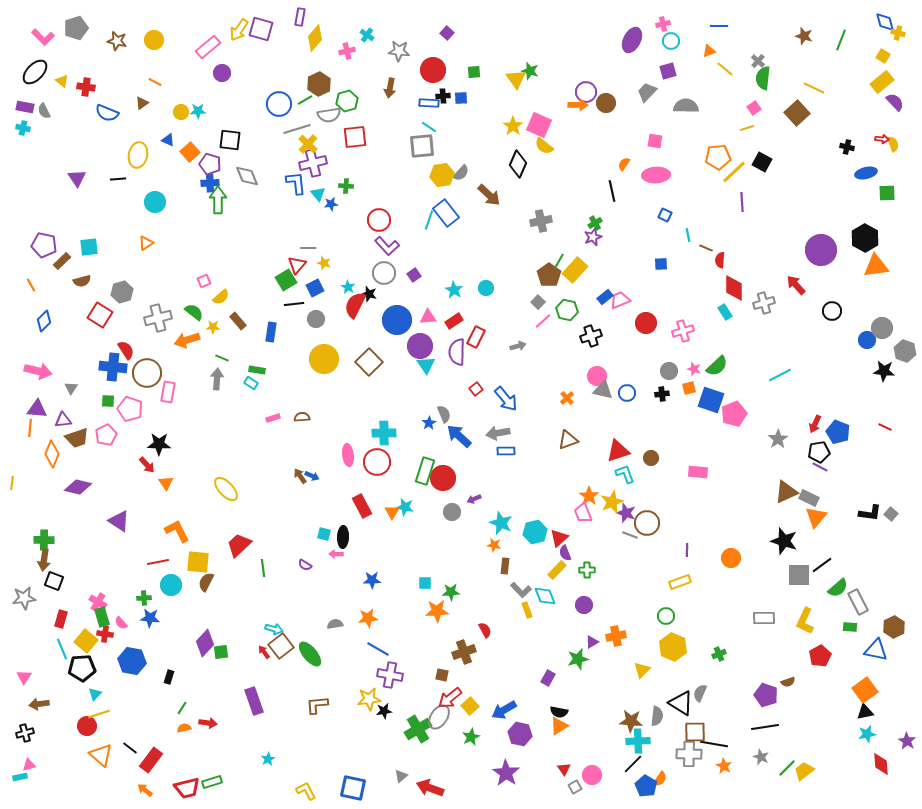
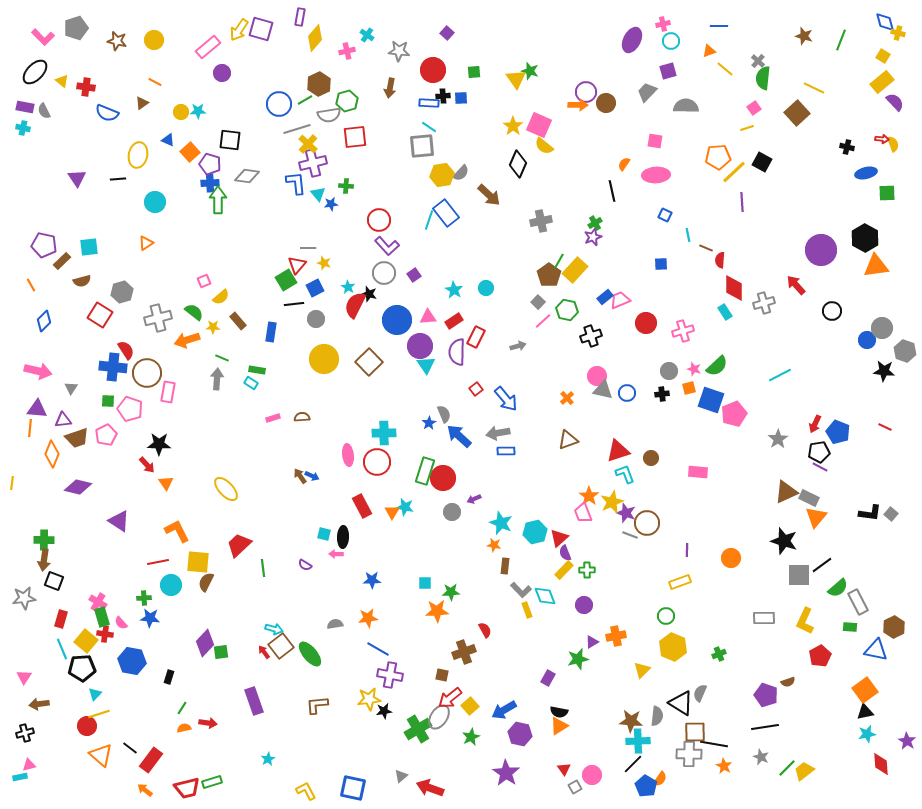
gray diamond at (247, 176): rotated 60 degrees counterclockwise
yellow rectangle at (557, 570): moved 7 px right
